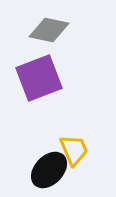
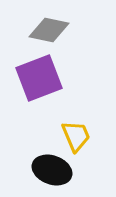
yellow trapezoid: moved 2 px right, 14 px up
black ellipse: moved 3 px right; rotated 66 degrees clockwise
